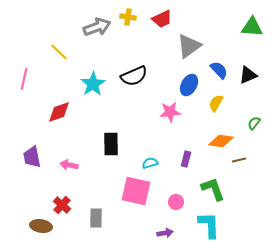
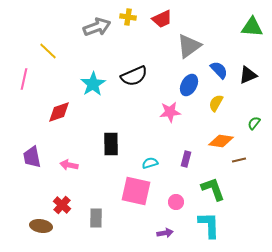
yellow line: moved 11 px left, 1 px up
